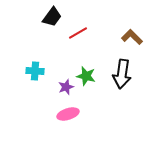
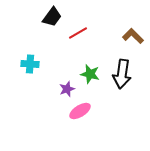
brown L-shape: moved 1 px right, 1 px up
cyan cross: moved 5 px left, 7 px up
green star: moved 4 px right, 2 px up
purple star: moved 1 px right, 2 px down
pink ellipse: moved 12 px right, 3 px up; rotated 15 degrees counterclockwise
